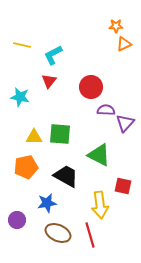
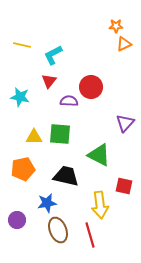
purple semicircle: moved 37 px left, 9 px up
orange pentagon: moved 3 px left, 2 px down
black trapezoid: rotated 16 degrees counterclockwise
red square: moved 1 px right
brown ellipse: moved 3 px up; rotated 45 degrees clockwise
